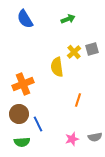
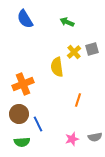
green arrow: moved 1 px left, 3 px down; rotated 136 degrees counterclockwise
